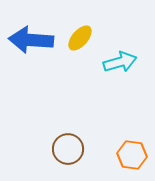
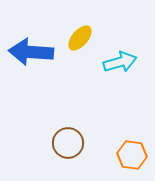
blue arrow: moved 12 px down
brown circle: moved 6 px up
